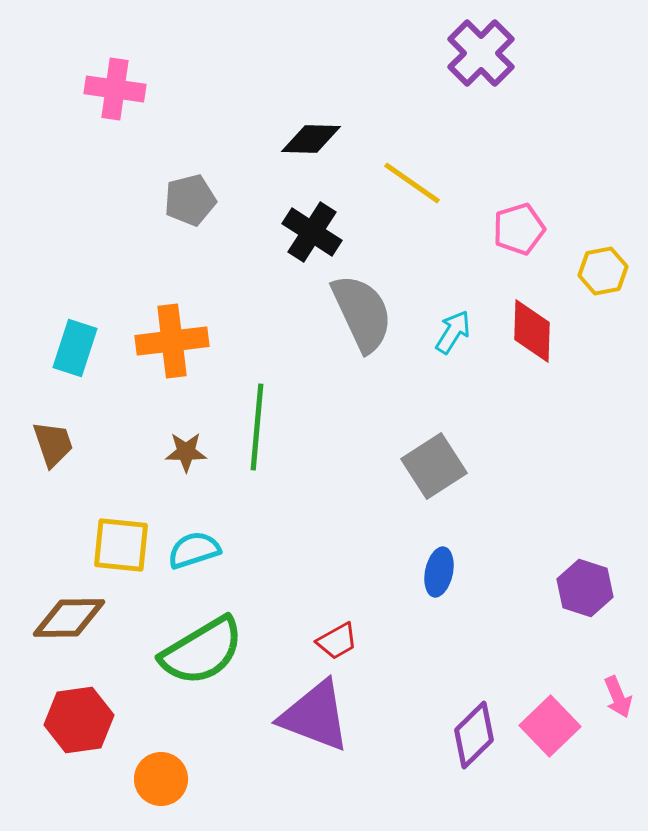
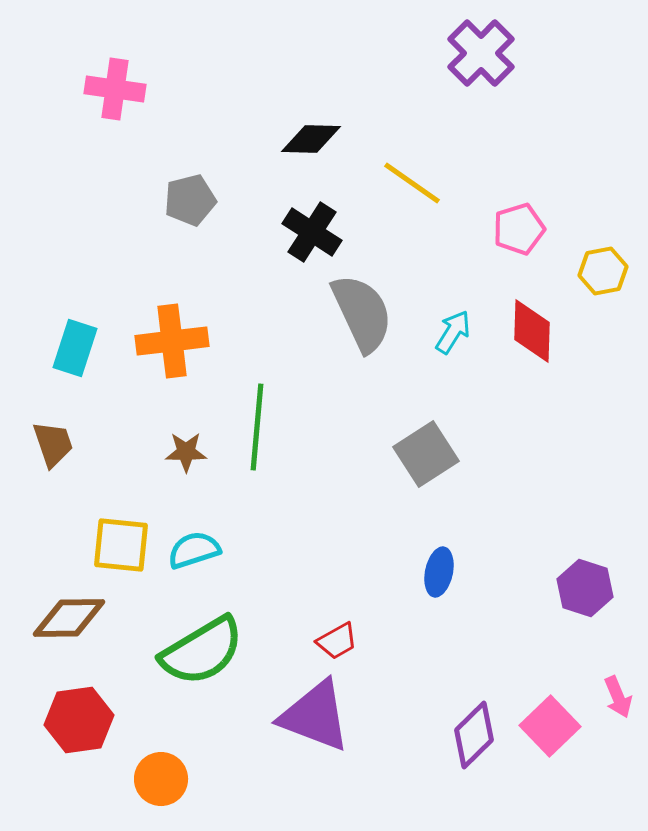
gray square: moved 8 px left, 12 px up
